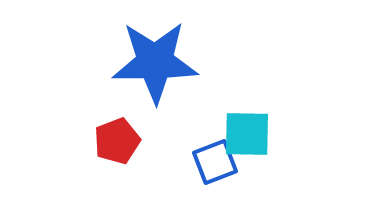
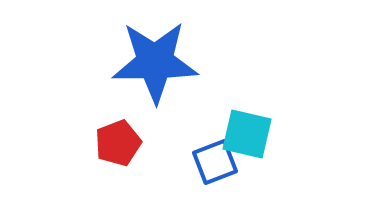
cyan square: rotated 12 degrees clockwise
red pentagon: moved 1 px right, 2 px down
